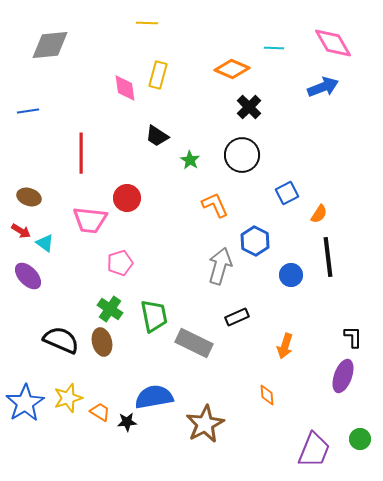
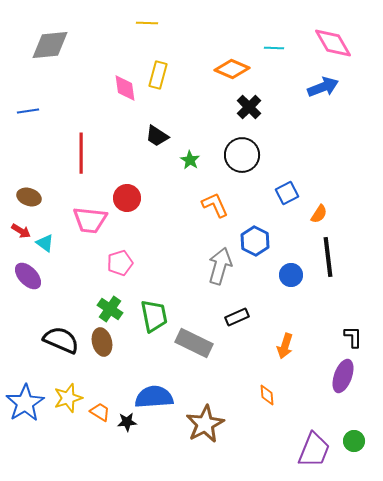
blue semicircle at (154, 397): rotated 6 degrees clockwise
green circle at (360, 439): moved 6 px left, 2 px down
